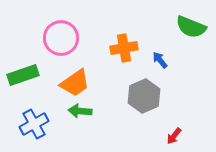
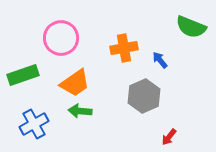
red arrow: moved 5 px left, 1 px down
